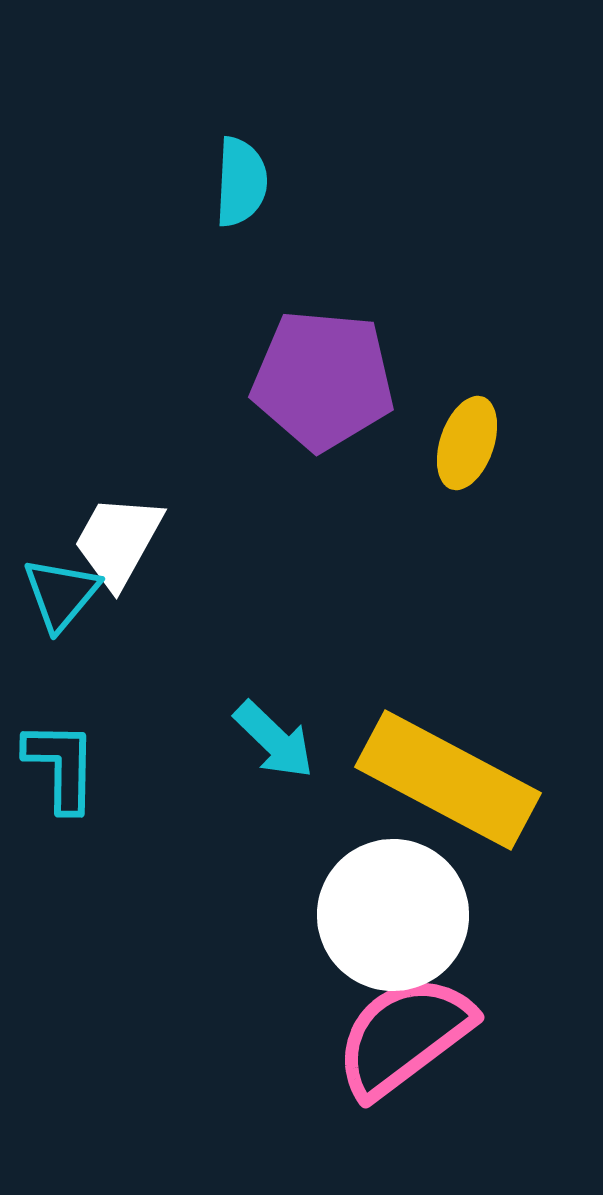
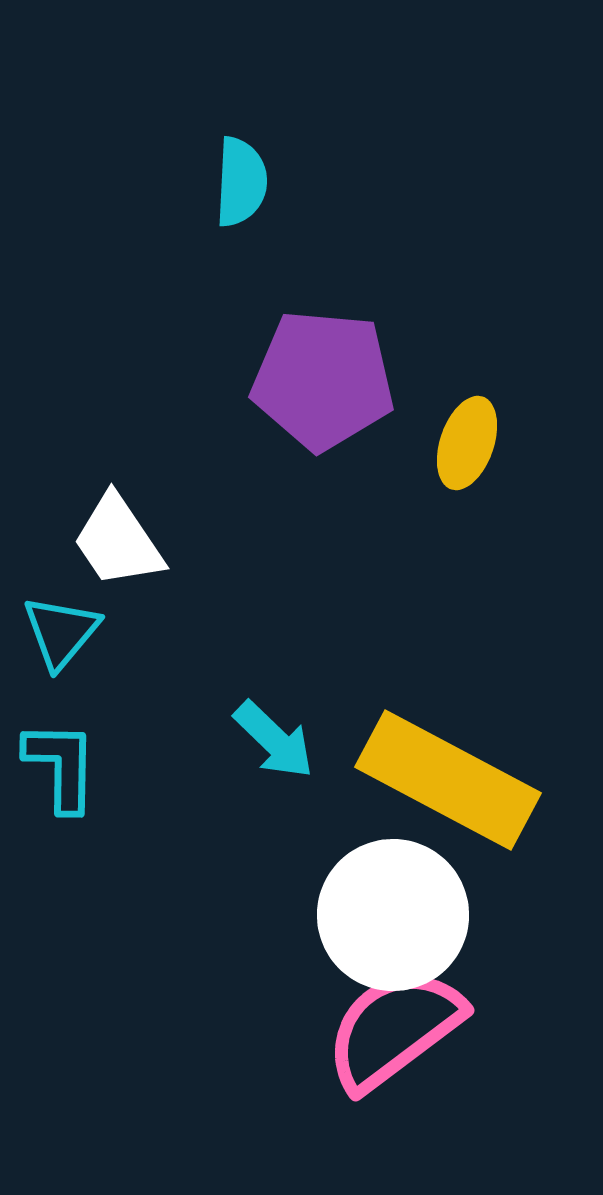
white trapezoid: rotated 63 degrees counterclockwise
cyan triangle: moved 38 px down
pink semicircle: moved 10 px left, 7 px up
